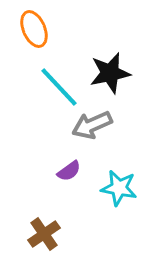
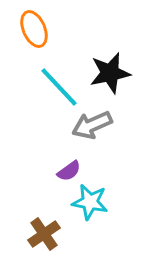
cyan star: moved 29 px left, 14 px down
